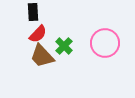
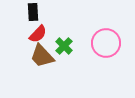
pink circle: moved 1 px right
